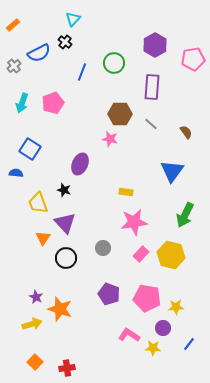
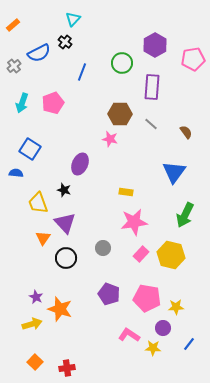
green circle at (114, 63): moved 8 px right
blue triangle at (172, 171): moved 2 px right, 1 px down
